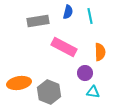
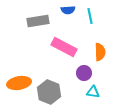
blue semicircle: moved 2 px up; rotated 72 degrees clockwise
purple circle: moved 1 px left
